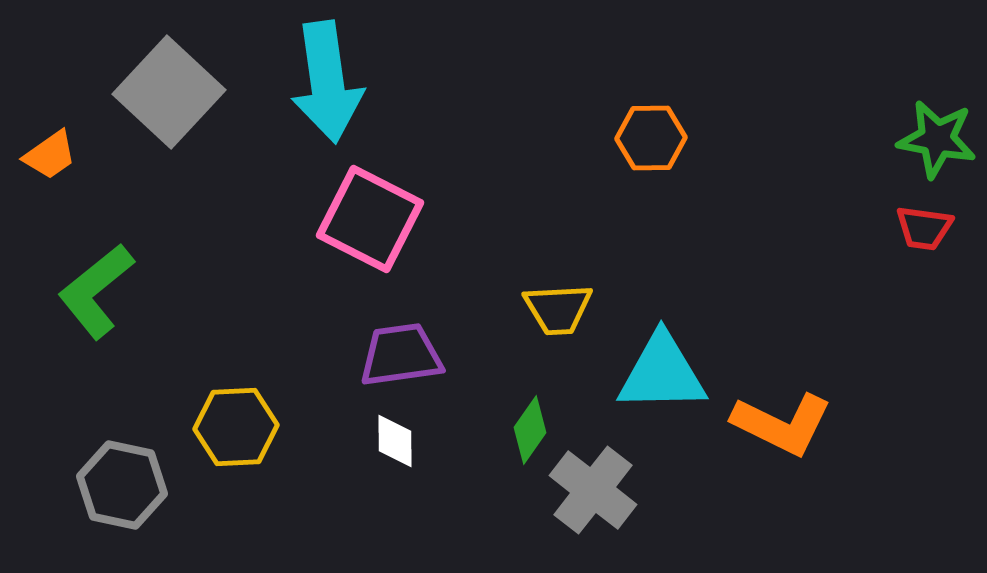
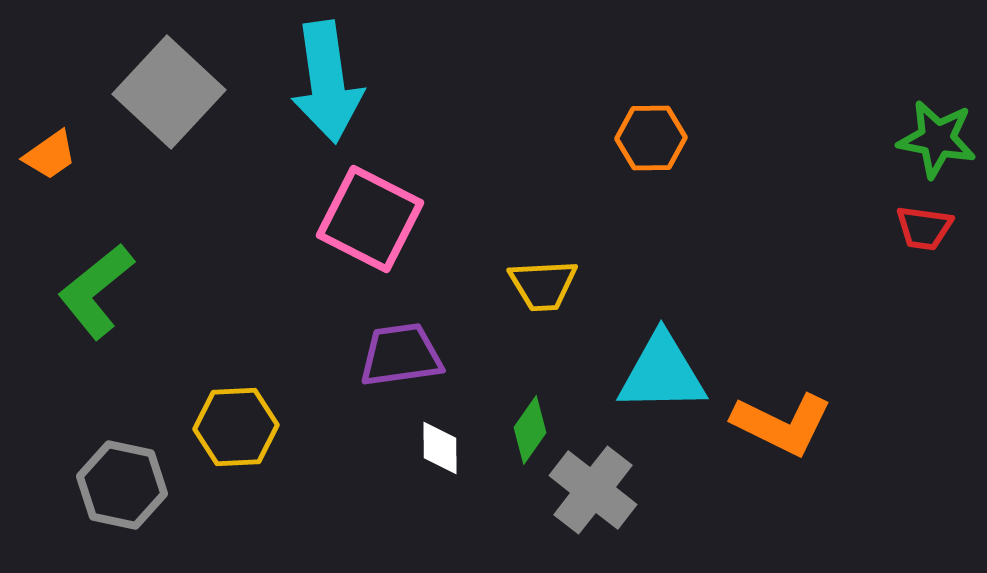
yellow trapezoid: moved 15 px left, 24 px up
white diamond: moved 45 px right, 7 px down
